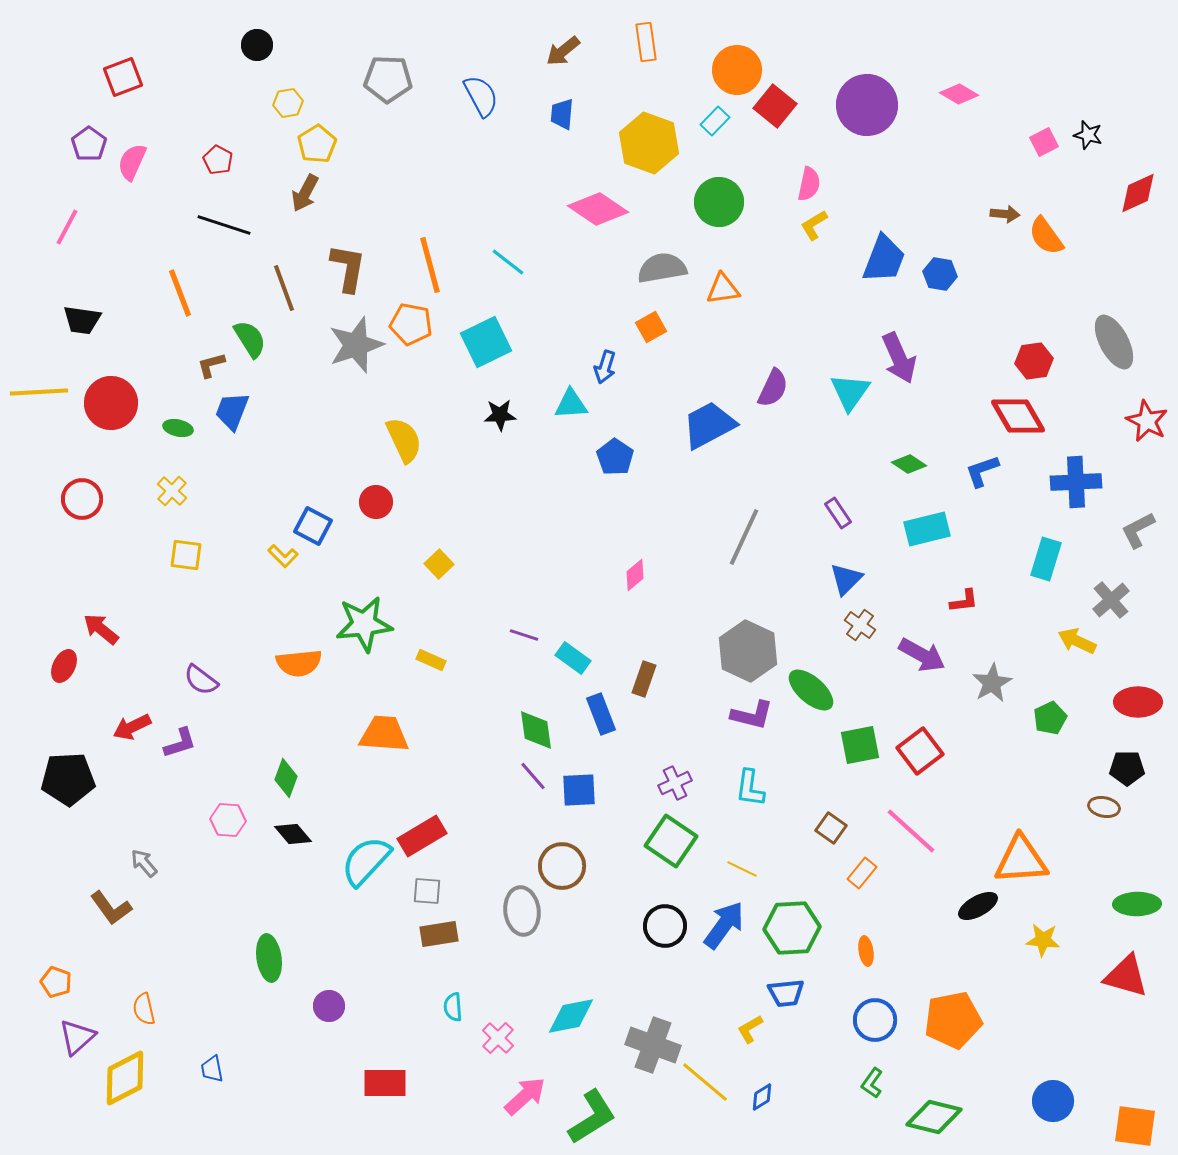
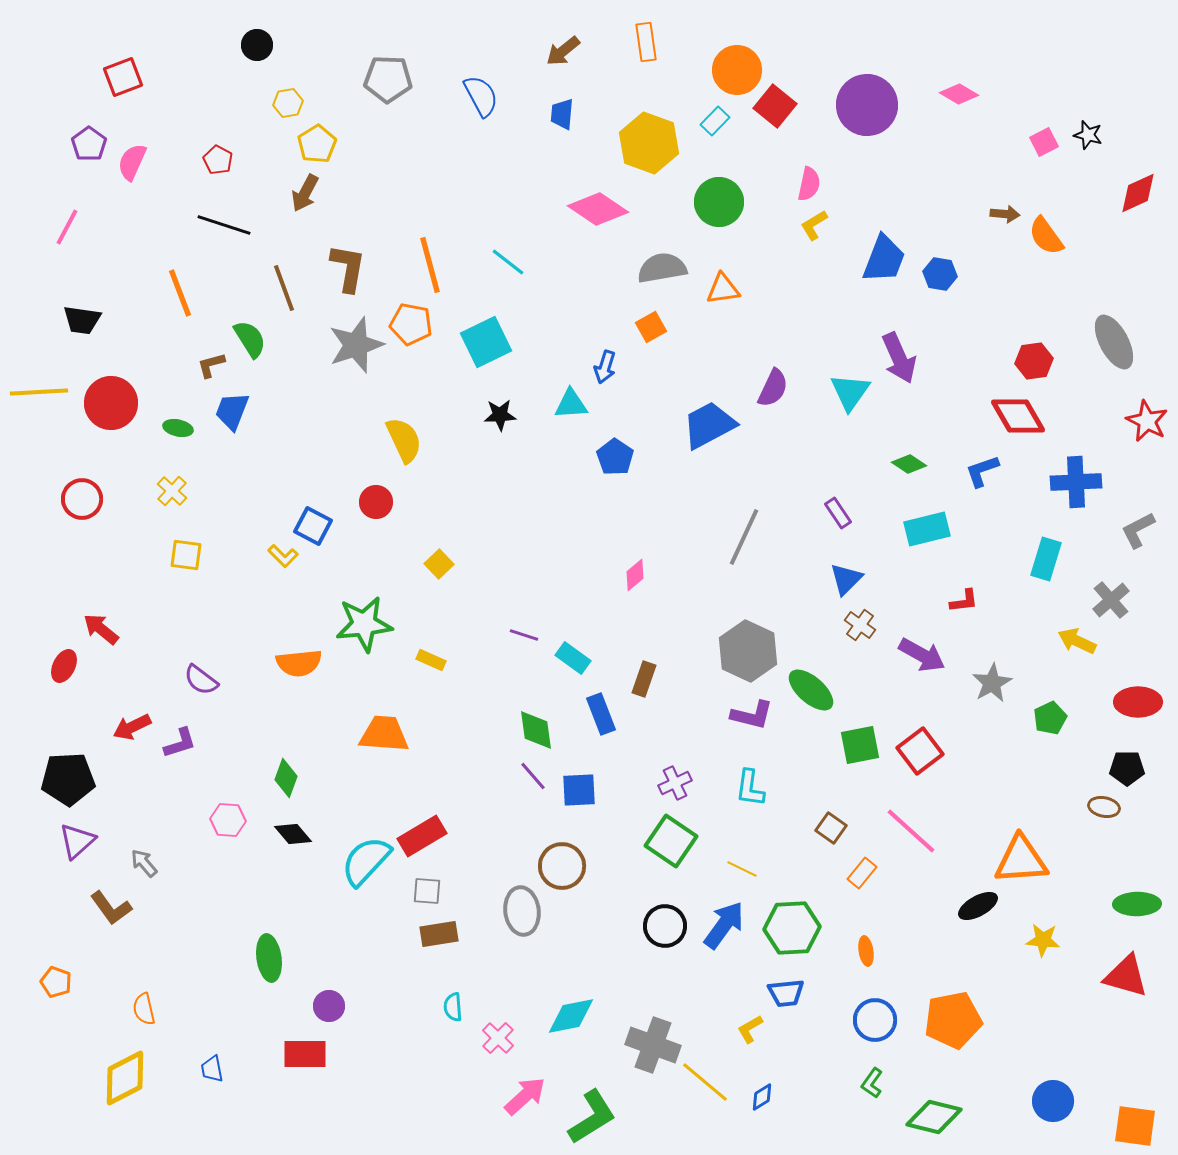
purple triangle at (77, 1037): moved 196 px up
red rectangle at (385, 1083): moved 80 px left, 29 px up
